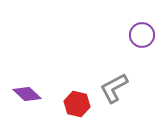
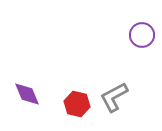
gray L-shape: moved 9 px down
purple diamond: rotated 24 degrees clockwise
